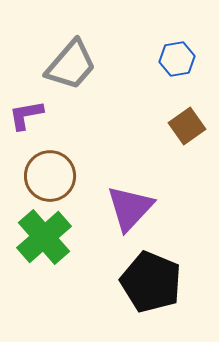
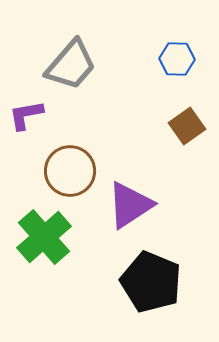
blue hexagon: rotated 12 degrees clockwise
brown circle: moved 20 px right, 5 px up
purple triangle: moved 3 px up; rotated 14 degrees clockwise
